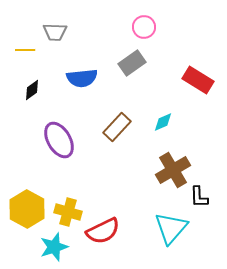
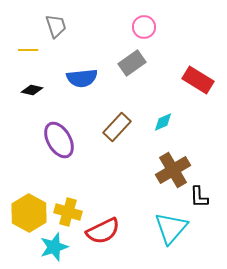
gray trapezoid: moved 1 px right, 6 px up; rotated 110 degrees counterclockwise
yellow line: moved 3 px right
black diamond: rotated 50 degrees clockwise
yellow hexagon: moved 2 px right, 4 px down
